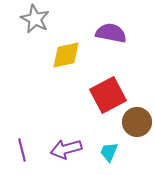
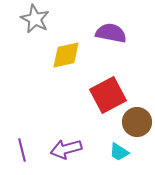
cyan trapezoid: moved 10 px right; rotated 80 degrees counterclockwise
